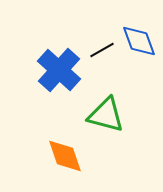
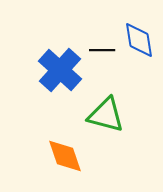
blue diamond: moved 1 px up; rotated 12 degrees clockwise
black line: rotated 30 degrees clockwise
blue cross: moved 1 px right
